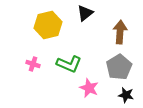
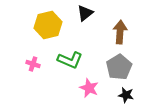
green L-shape: moved 1 px right, 4 px up
